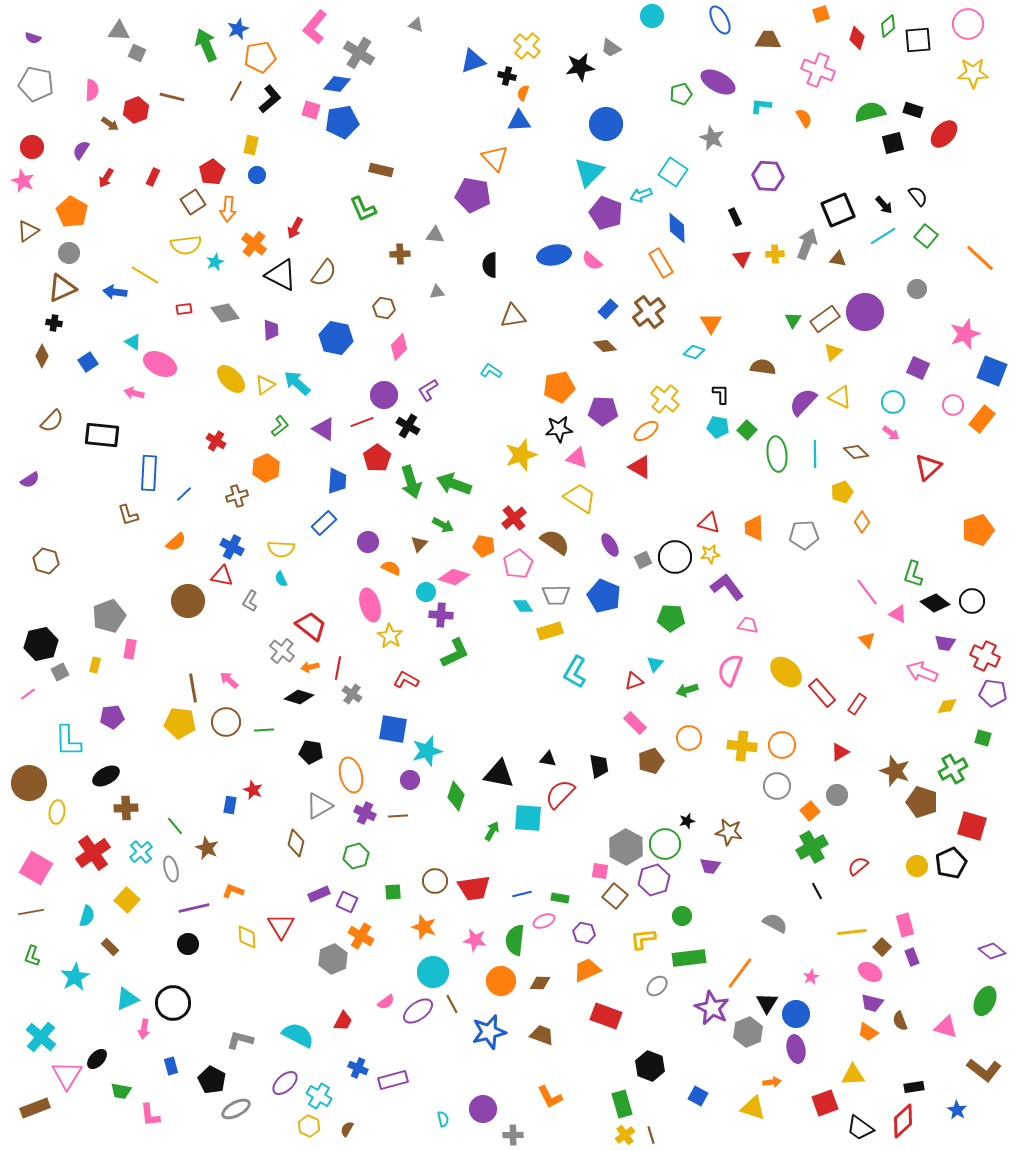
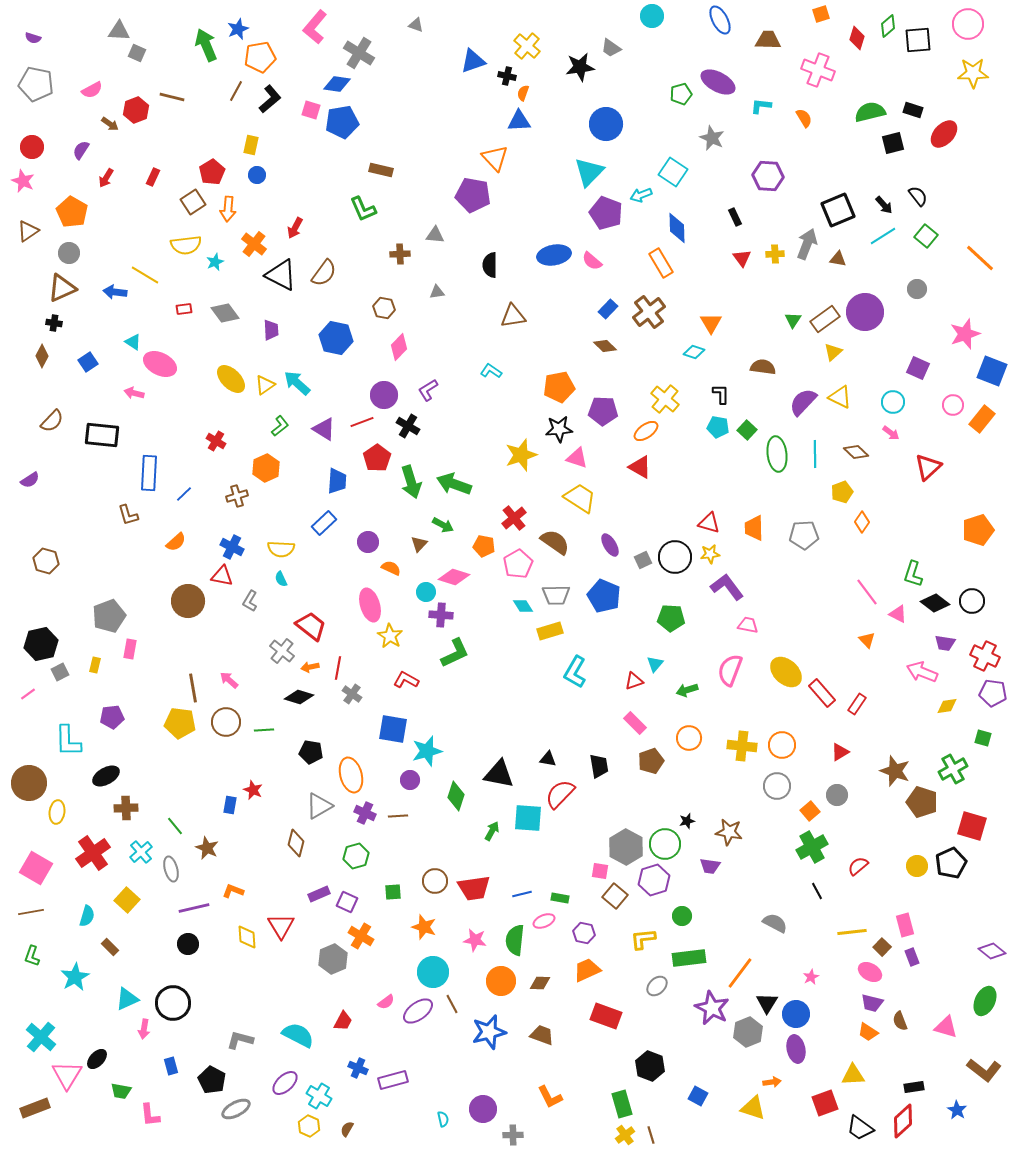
pink semicircle at (92, 90): rotated 60 degrees clockwise
